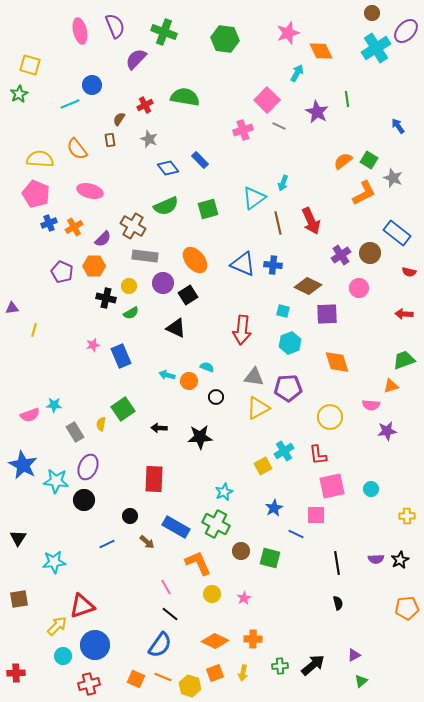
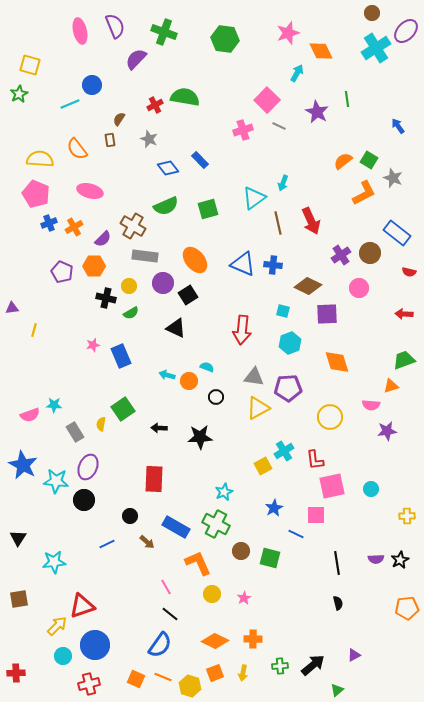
red cross at (145, 105): moved 10 px right
red L-shape at (318, 455): moved 3 px left, 5 px down
green triangle at (361, 681): moved 24 px left, 9 px down
